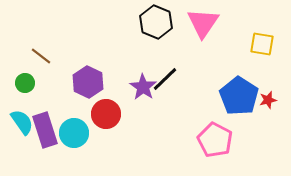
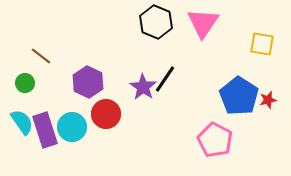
black line: rotated 12 degrees counterclockwise
cyan circle: moved 2 px left, 6 px up
